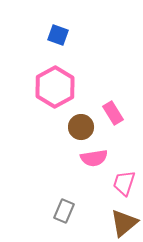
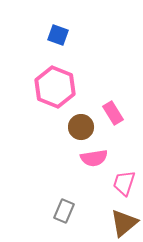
pink hexagon: rotated 9 degrees counterclockwise
